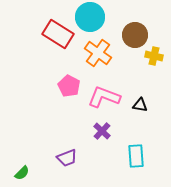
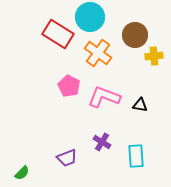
yellow cross: rotated 18 degrees counterclockwise
purple cross: moved 11 px down; rotated 12 degrees counterclockwise
